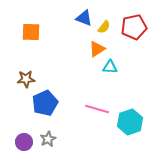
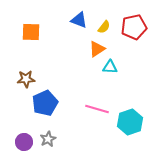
blue triangle: moved 5 px left, 2 px down
